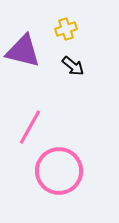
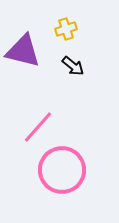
pink line: moved 8 px right; rotated 12 degrees clockwise
pink circle: moved 3 px right, 1 px up
